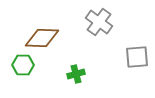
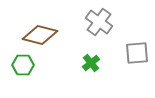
brown diamond: moved 2 px left, 3 px up; rotated 12 degrees clockwise
gray square: moved 4 px up
green cross: moved 15 px right, 11 px up; rotated 24 degrees counterclockwise
